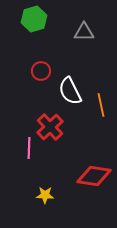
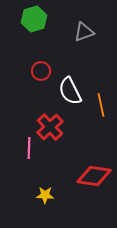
gray triangle: rotated 20 degrees counterclockwise
